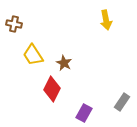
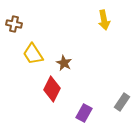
yellow arrow: moved 2 px left
yellow trapezoid: moved 1 px up
